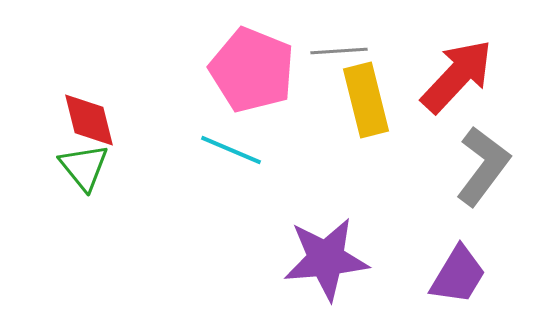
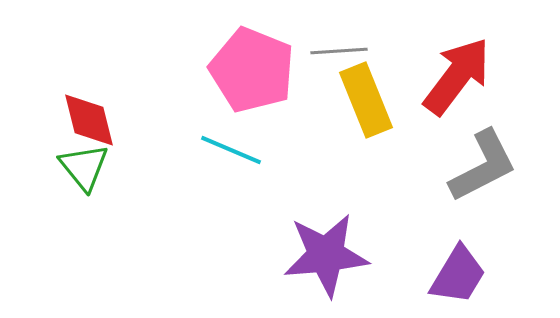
red arrow: rotated 6 degrees counterclockwise
yellow rectangle: rotated 8 degrees counterclockwise
gray L-shape: rotated 26 degrees clockwise
purple star: moved 4 px up
